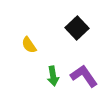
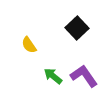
green arrow: rotated 138 degrees clockwise
